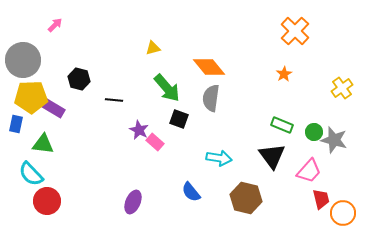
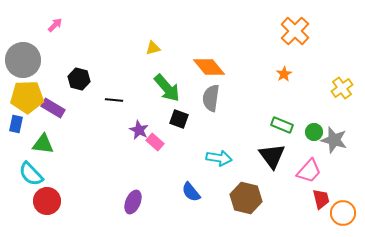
yellow pentagon: moved 4 px left
